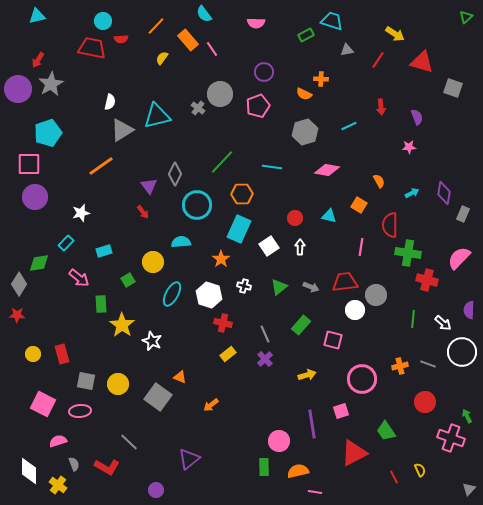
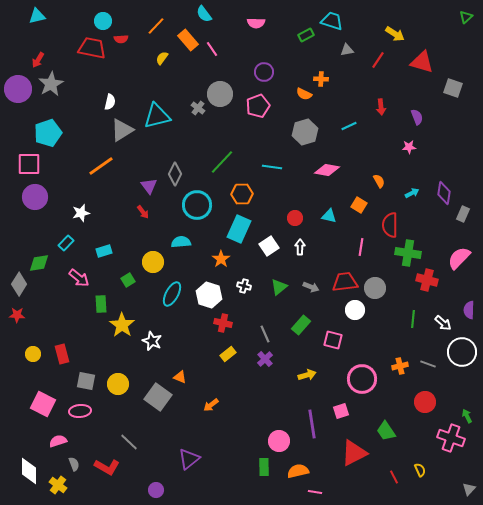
gray circle at (376, 295): moved 1 px left, 7 px up
